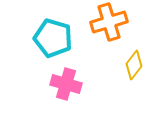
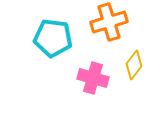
cyan pentagon: rotated 9 degrees counterclockwise
pink cross: moved 27 px right, 6 px up
